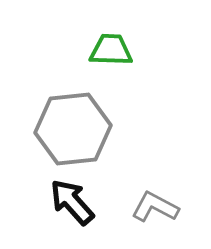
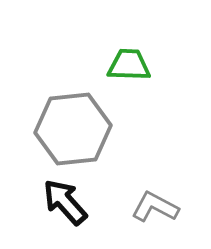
green trapezoid: moved 18 px right, 15 px down
black arrow: moved 7 px left
